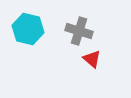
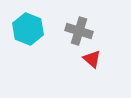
cyan hexagon: rotated 8 degrees clockwise
